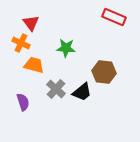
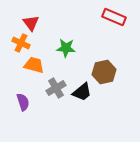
brown hexagon: rotated 20 degrees counterclockwise
gray cross: moved 1 px up; rotated 18 degrees clockwise
